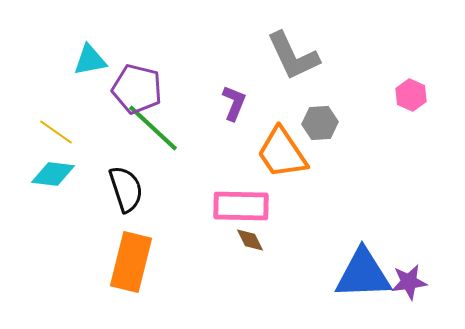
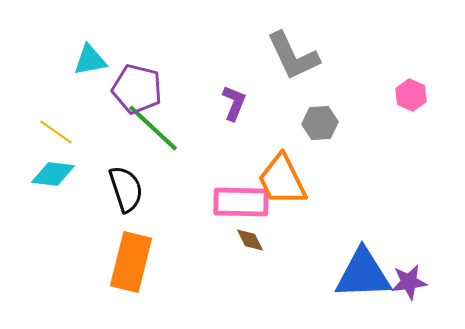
orange trapezoid: moved 27 px down; rotated 8 degrees clockwise
pink rectangle: moved 4 px up
